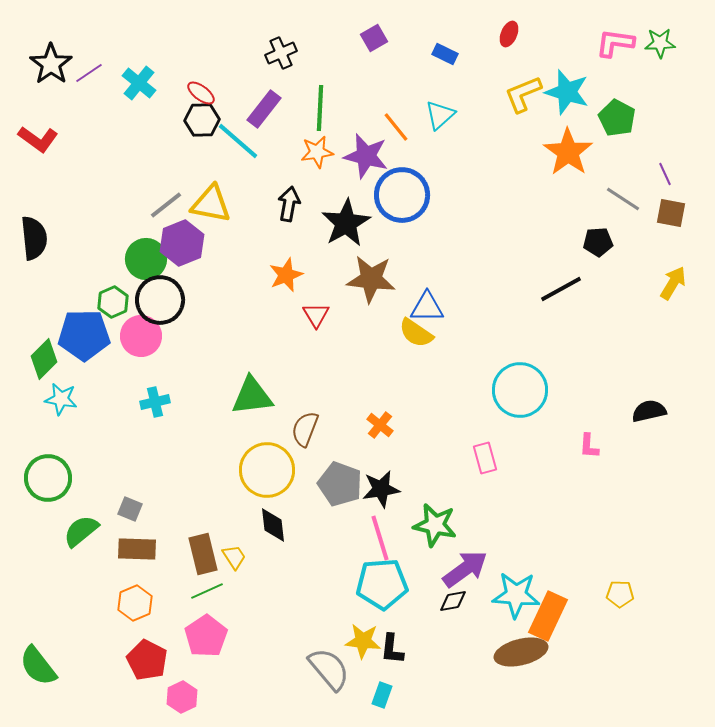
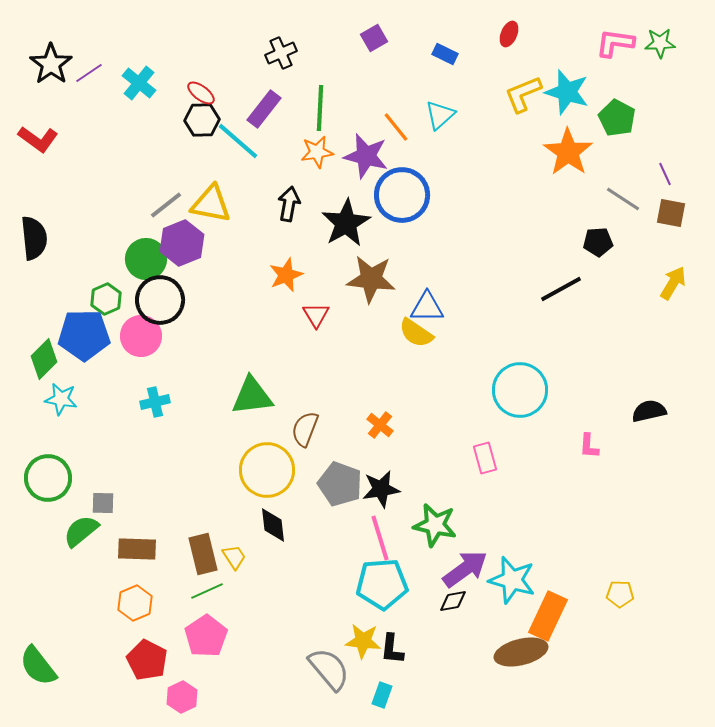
green hexagon at (113, 302): moved 7 px left, 3 px up
gray square at (130, 509): moved 27 px left, 6 px up; rotated 20 degrees counterclockwise
cyan star at (516, 595): moved 4 px left, 15 px up; rotated 12 degrees clockwise
